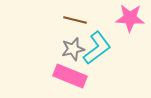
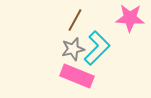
brown line: rotated 75 degrees counterclockwise
cyan L-shape: rotated 8 degrees counterclockwise
pink rectangle: moved 7 px right
